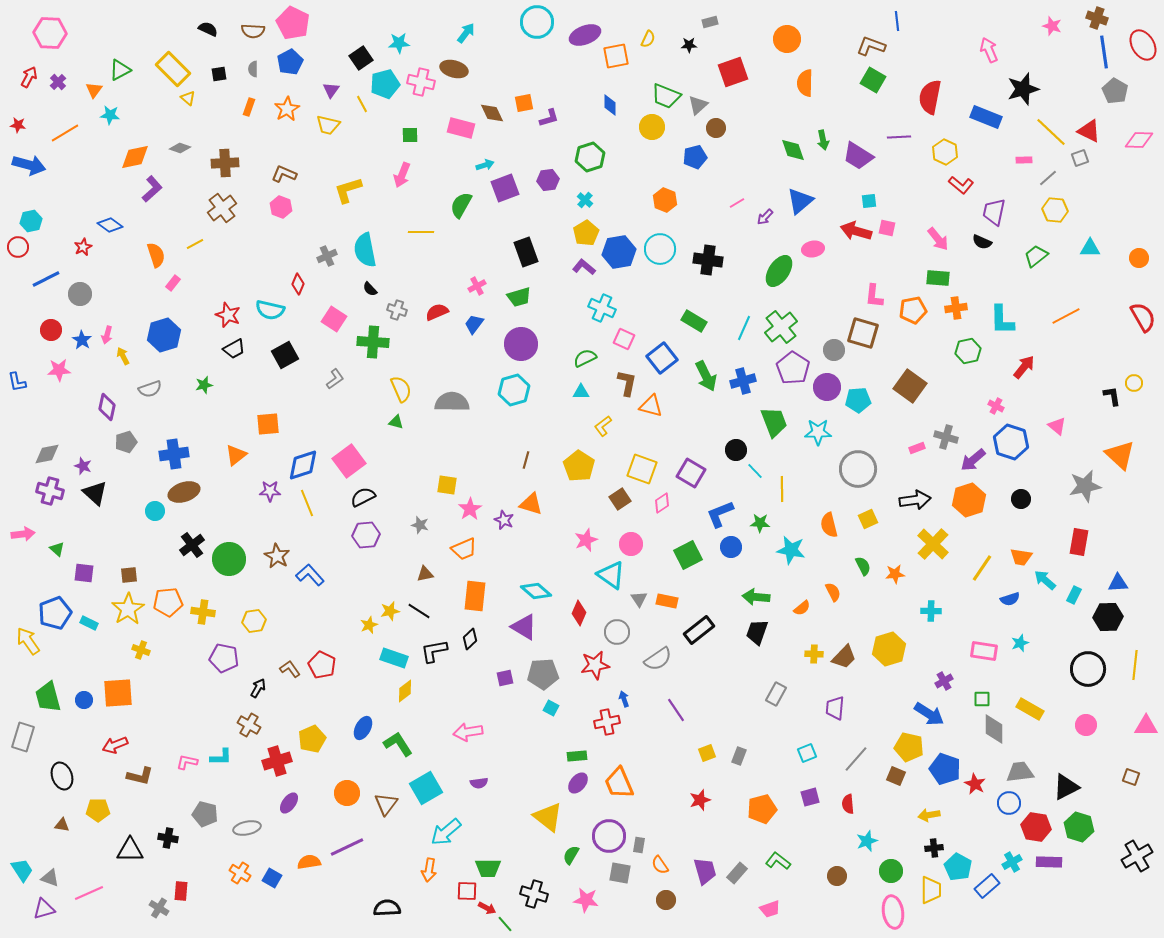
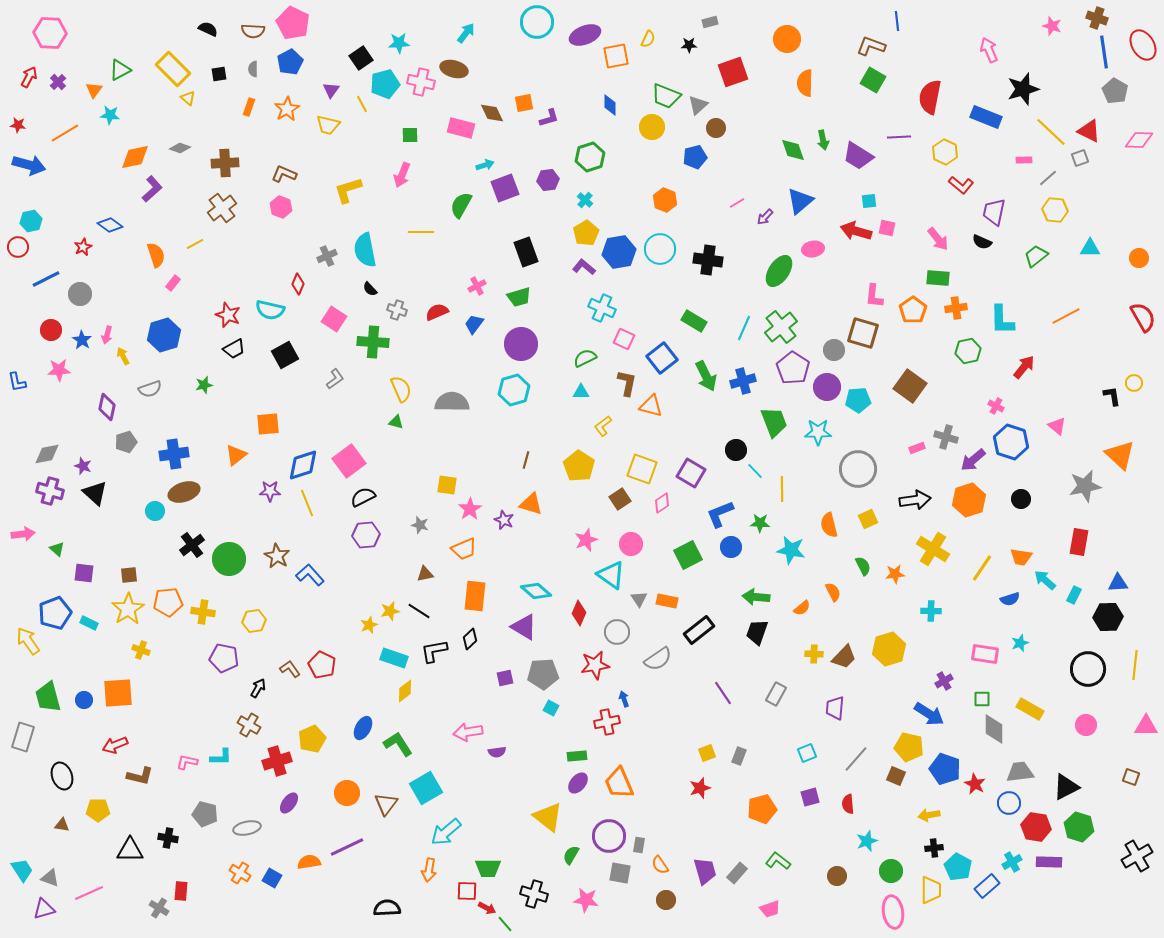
orange pentagon at (913, 310): rotated 24 degrees counterclockwise
yellow cross at (933, 544): moved 5 px down; rotated 12 degrees counterclockwise
pink rectangle at (984, 651): moved 1 px right, 3 px down
purple line at (676, 710): moved 47 px right, 17 px up
purple semicircle at (479, 783): moved 18 px right, 31 px up
red star at (700, 800): moved 12 px up
